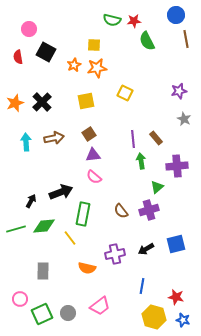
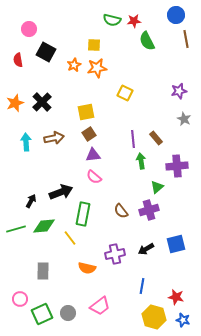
red semicircle at (18, 57): moved 3 px down
yellow square at (86, 101): moved 11 px down
